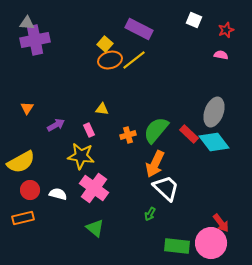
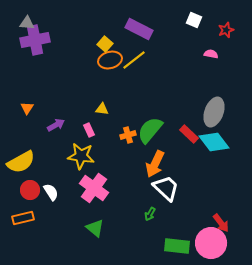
pink semicircle: moved 10 px left, 1 px up
green semicircle: moved 6 px left
white semicircle: moved 7 px left, 2 px up; rotated 42 degrees clockwise
